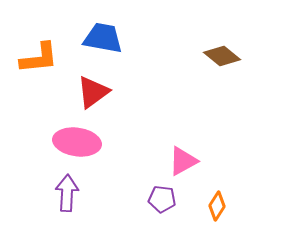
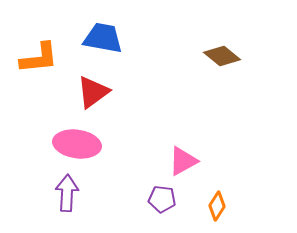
pink ellipse: moved 2 px down
